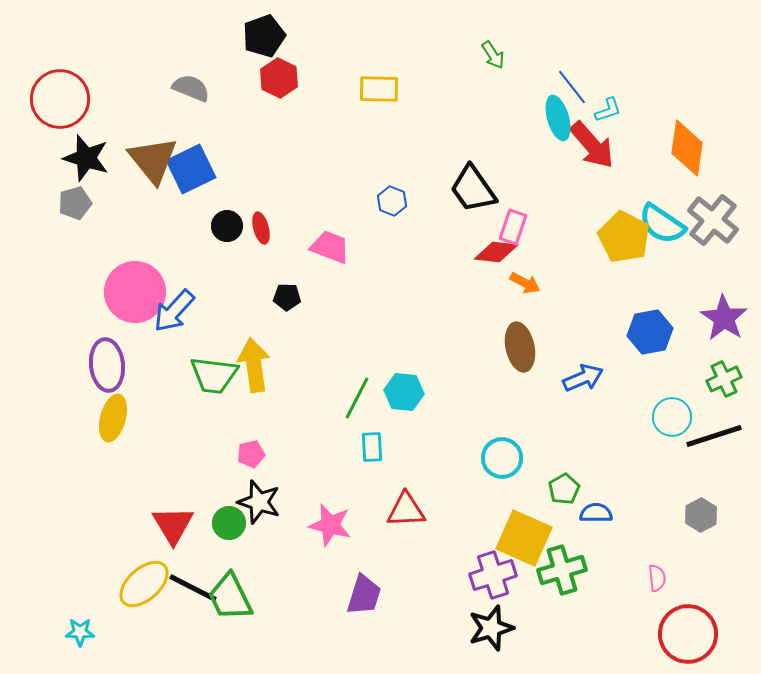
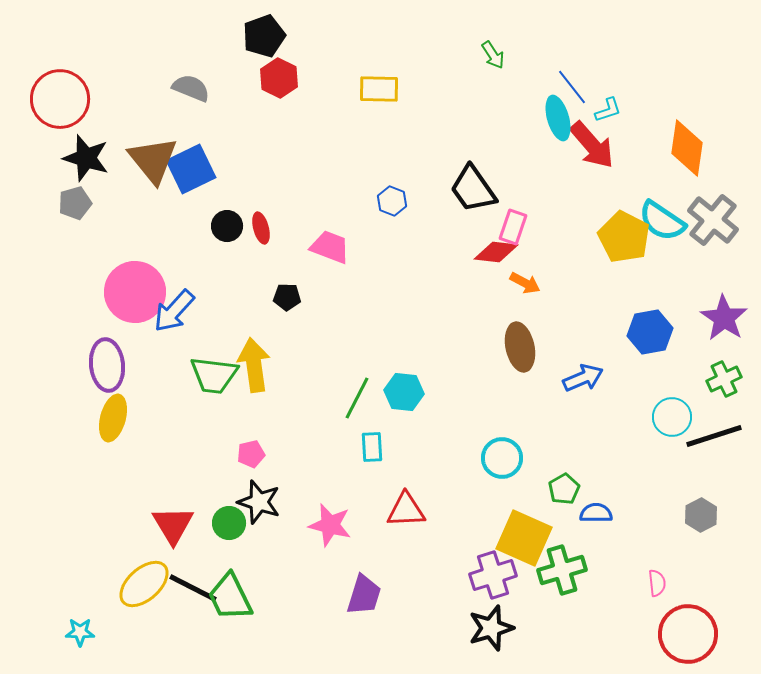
cyan semicircle at (662, 224): moved 3 px up
pink semicircle at (657, 578): moved 5 px down
